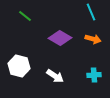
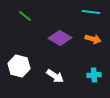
cyan line: rotated 60 degrees counterclockwise
